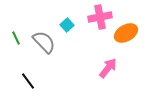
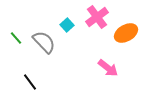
pink cross: moved 3 px left; rotated 25 degrees counterclockwise
green line: rotated 16 degrees counterclockwise
pink arrow: rotated 90 degrees clockwise
black line: moved 2 px right, 1 px down
